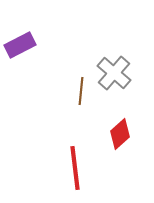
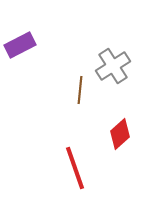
gray cross: moved 1 px left, 7 px up; rotated 16 degrees clockwise
brown line: moved 1 px left, 1 px up
red line: rotated 12 degrees counterclockwise
